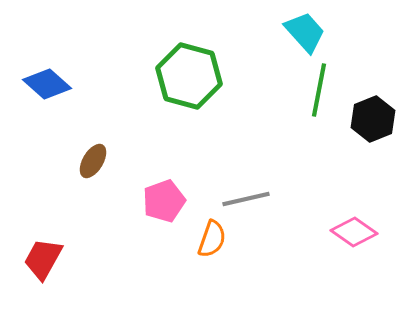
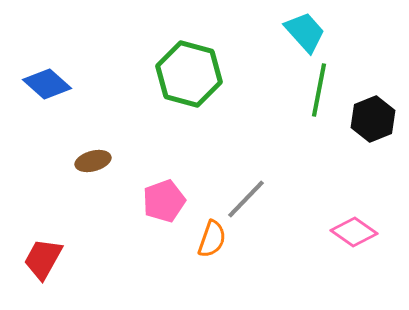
green hexagon: moved 2 px up
brown ellipse: rotated 44 degrees clockwise
gray line: rotated 33 degrees counterclockwise
